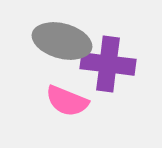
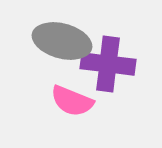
pink semicircle: moved 5 px right
